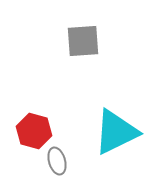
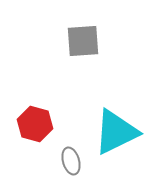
red hexagon: moved 1 px right, 7 px up
gray ellipse: moved 14 px right
